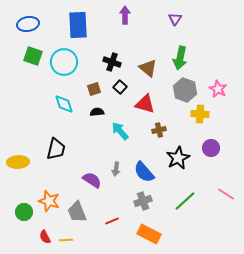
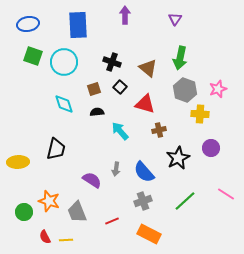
pink star: rotated 24 degrees clockwise
